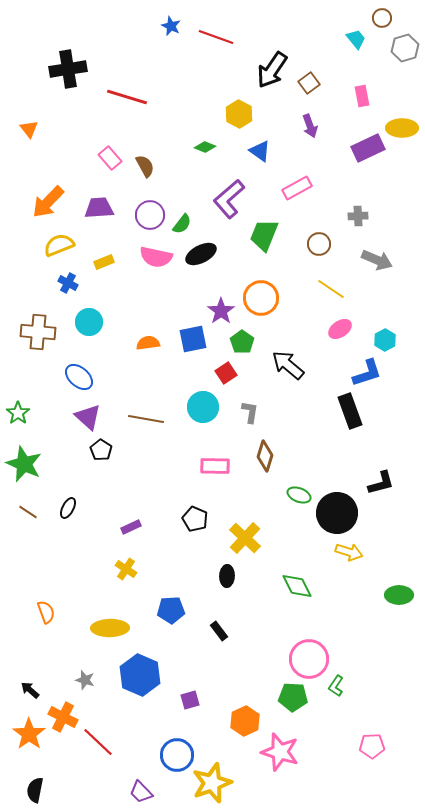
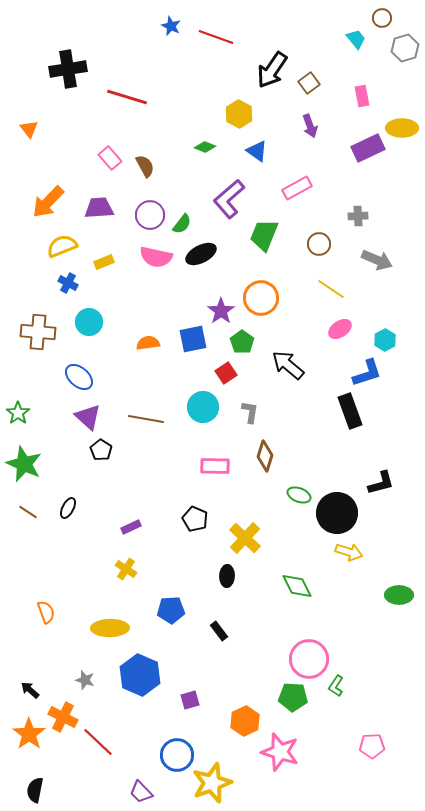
blue triangle at (260, 151): moved 3 px left
yellow semicircle at (59, 245): moved 3 px right, 1 px down
